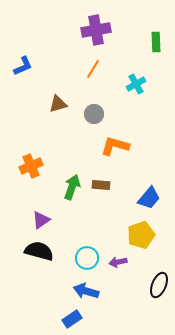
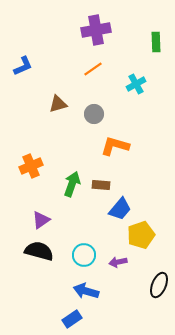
orange line: rotated 24 degrees clockwise
green arrow: moved 3 px up
blue trapezoid: moved 29 px left, 11 px down
cyan circle: moved 3 px left, 3 px up
